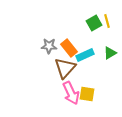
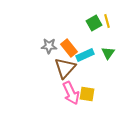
green triangle: moved 2 px left; rotated 24 degrees counterclockwise
